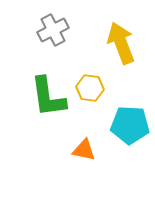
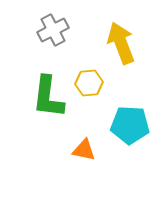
yellow hexagon: moved 1 px left, 5 px up; rotated 12 degrees counterclockwise
green L-shape: rotated 15 degrees clockwise
